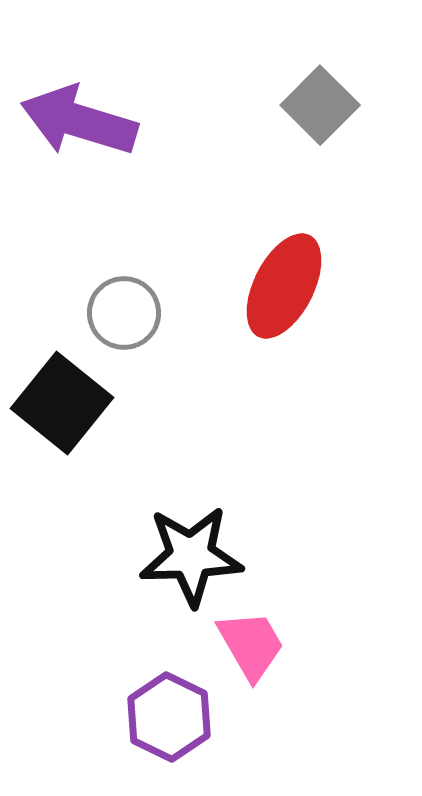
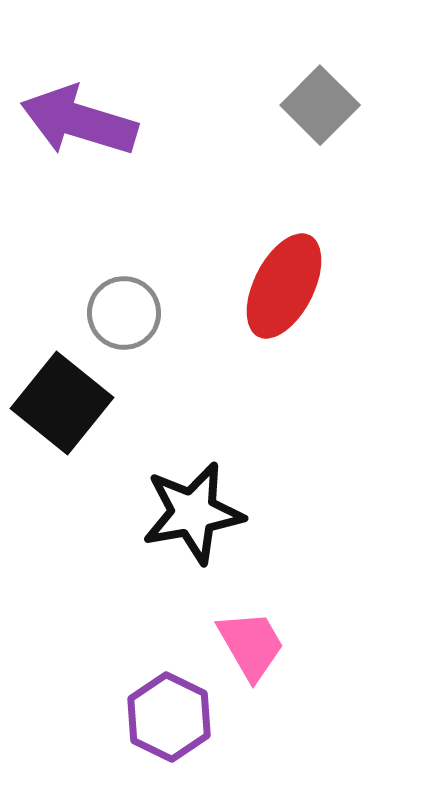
black star: moved 2 px right, 43 px up; rotated 8 degrees counterclockwise
